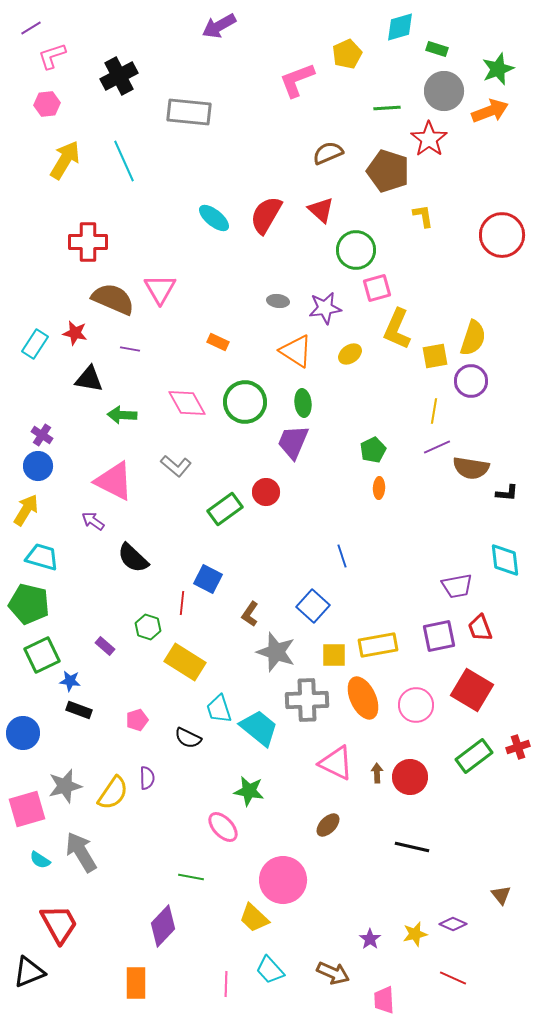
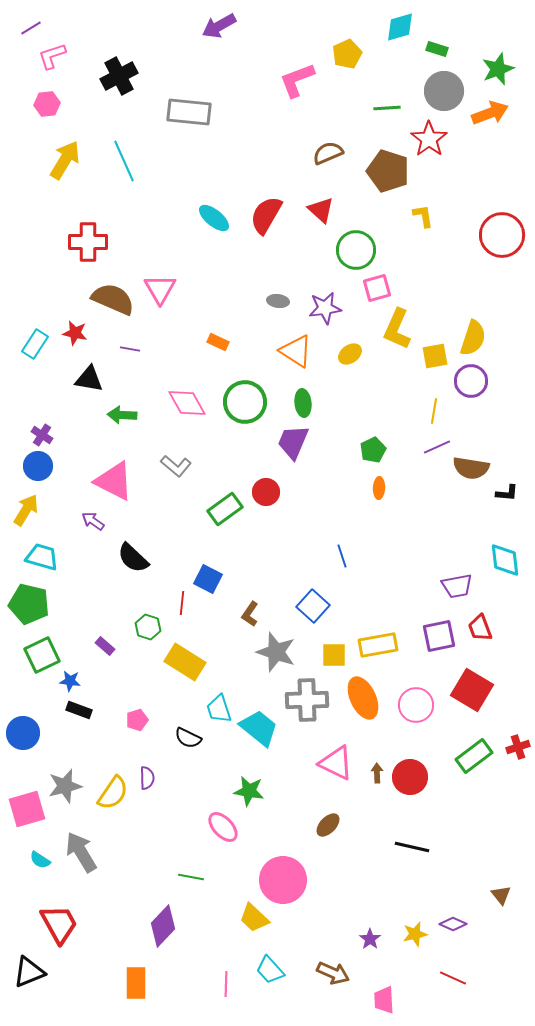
orange arrow at (490, 111): moved 2 px down
